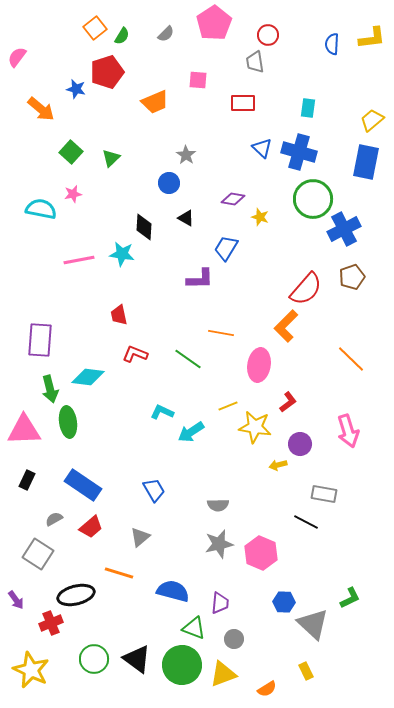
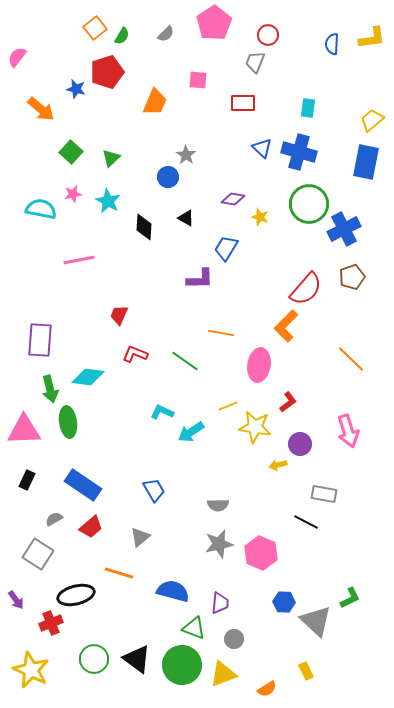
gray trapezoid at (255, 62): rotated 30 degrees clockwise
orange trapezoid at (155, 102): rotated 44 degrees counterclockwise
blue circle at (169, 183): moved 1 px left, 6 px up
green circle at (313, 199): moved 4 px left, 5 px down
cyan star at (122, 254): moved 14 px left, 53 px up; rotated 20 degrees clockwise
red trapezoid at (119, 315): rotated 35 degrees clockwise
green line at (188, 359): moved 3 px left, 2 px down
gray triangle at (313, 624): moved 3 px right, 3 px up
